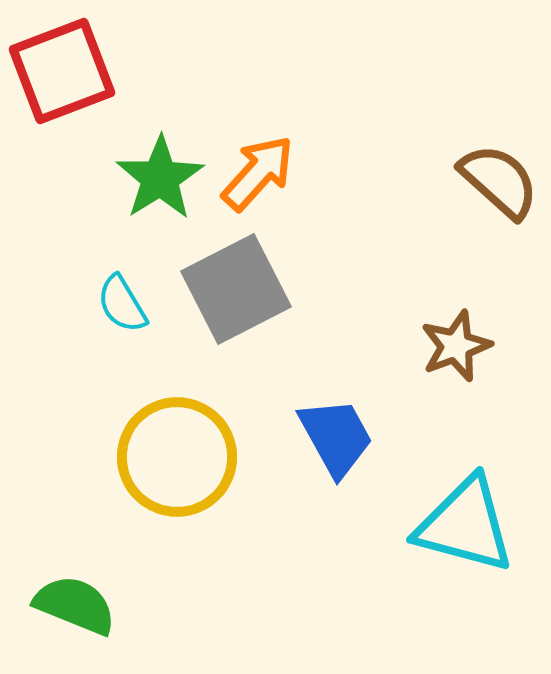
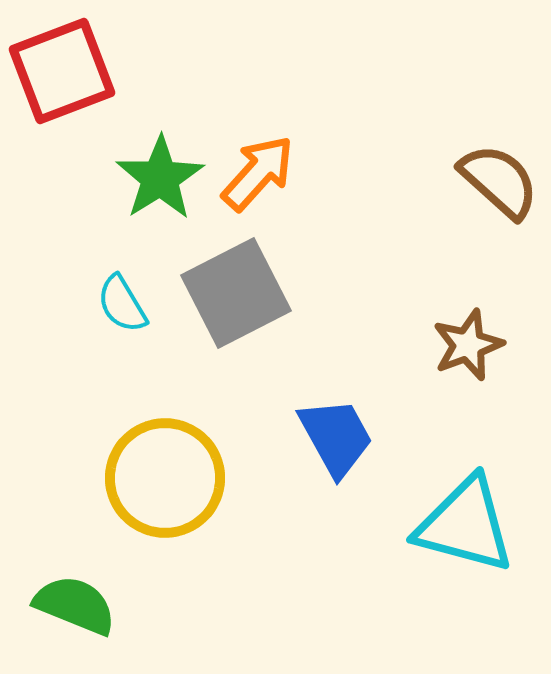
gray square: moved 4 px down
brown star: moved 12 px right, 1 px up
yellow circle: moved 12 px left, 21 px down
